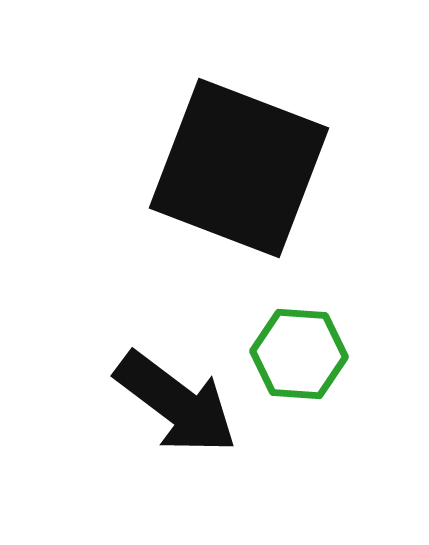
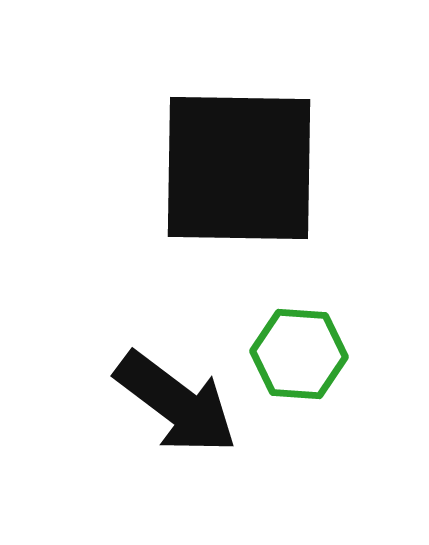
black square: rotated 20 degrees counterclockwise
